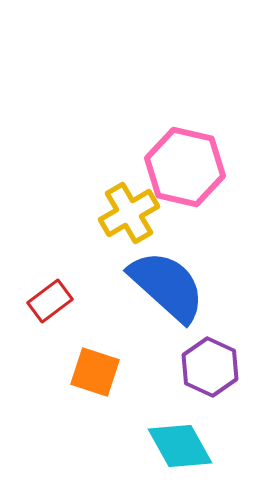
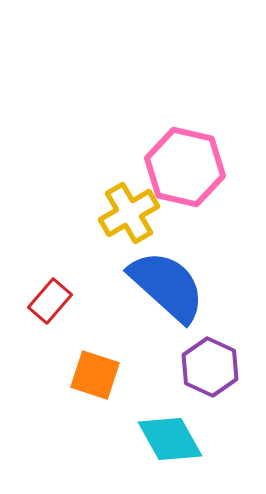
red rectangle: rotated 12 degrees counterclockwise
orange square: moved 3 px down
cyan diamond: moved 10 px left, 7 px up
